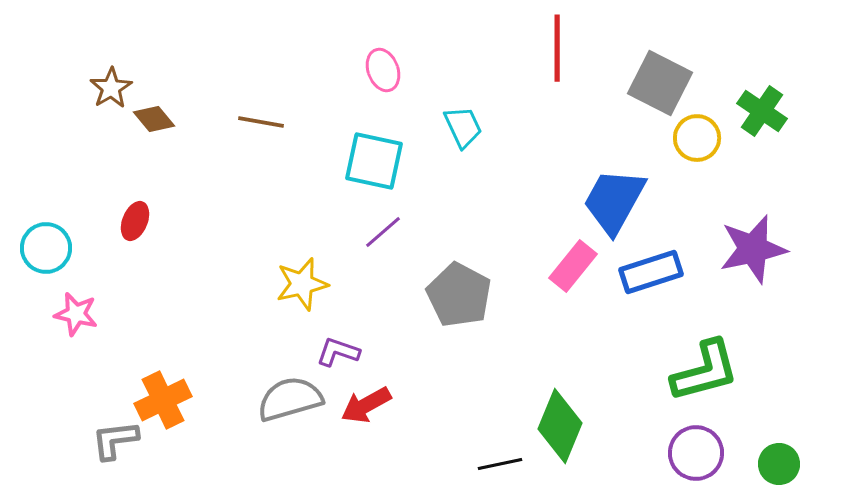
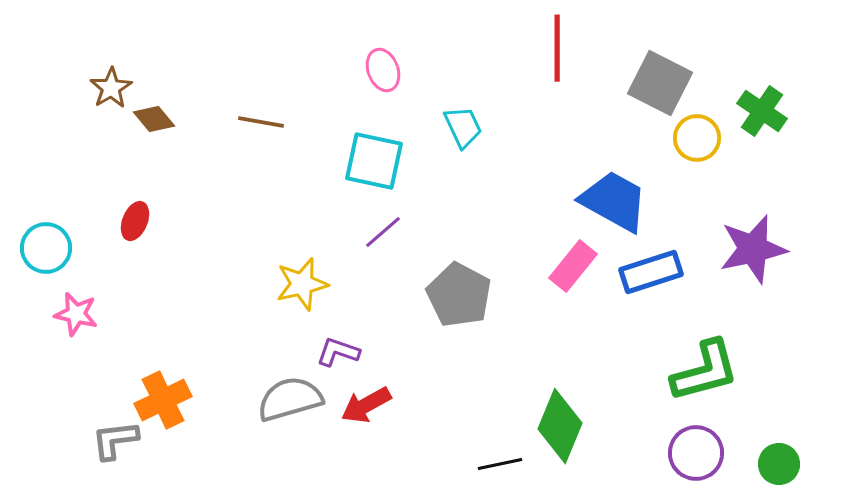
blue trapezoid: rotated 90 degrees clockwise
